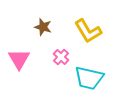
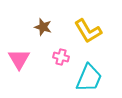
pink cross: rotated 28 degrees counterclockwise
cyan trapezoid: rotated 80 degrees counterclockwise
